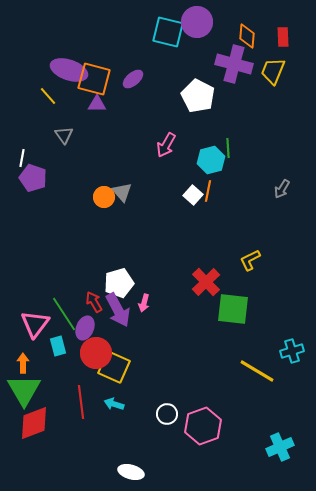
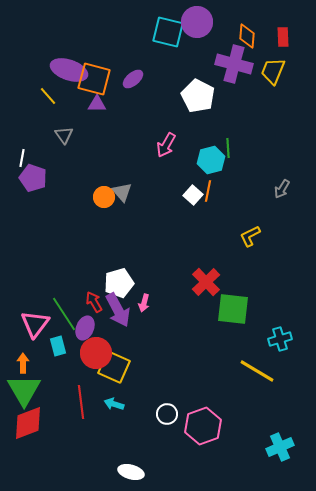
yellow L-shape at (250, 260): moved 24 px up
cyan cross at (292, 351): moved 12 px left, 12 px up
red diamond at (34, 423): moved 6 px left
